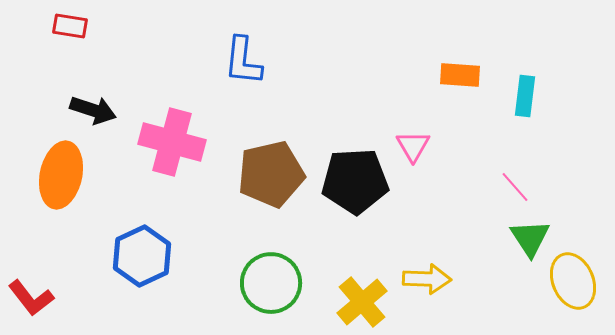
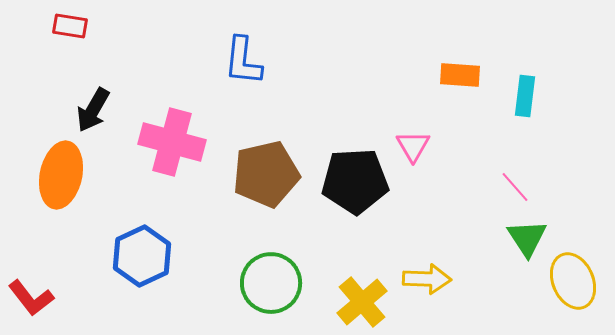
black arrow: rotated 102 degrees clockwise
brown pentagon: moved 5 px left
green triangle: moved 3 px left
